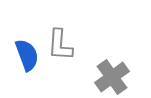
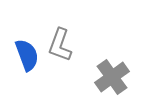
gray L-shape: rotated 16 degrees clockwise
